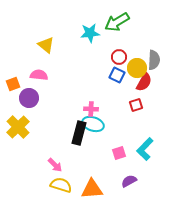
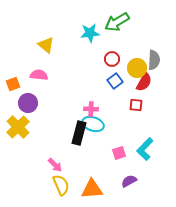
red circle: moved 7 px left, 2 px down
blue square: moved 2 px left, 6 px down; rotated 28 degrees clockwise
purple circle: moved 1 px left, 5 px down
red square: rotated 24 degrees clockwise
yellow semicircle: rotated 50 degrees clockwise
